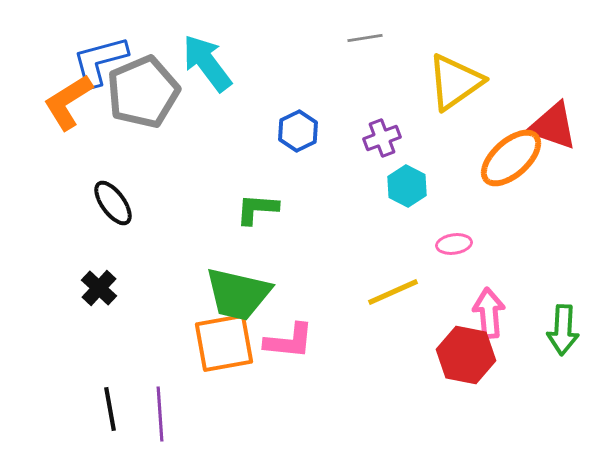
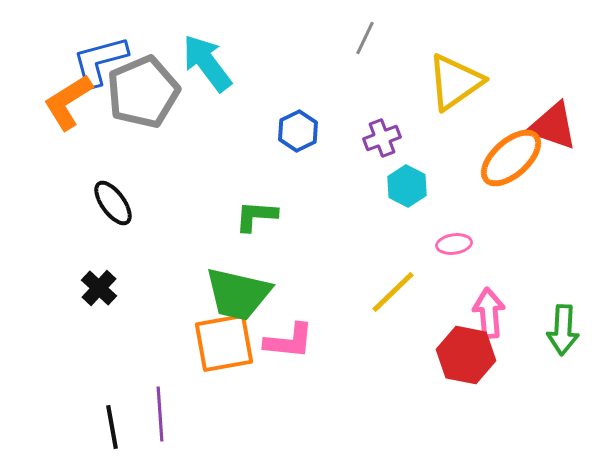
gray line: rotated 56 degrees counterclockwise
green L-shape: moved 1 px left, 7 px down
yellow line: rotated 20 degrees counterclockwise
black line: moved 2 px right, 18 px down
